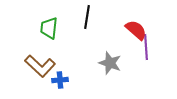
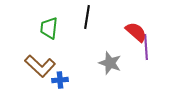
red semicircle: moved 2 px down
